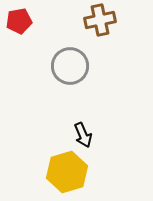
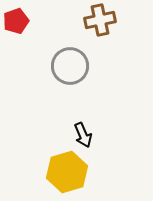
red pentagon: moved 3 px left; rotated 10 degrees counterclockwise
